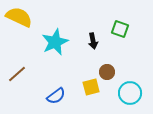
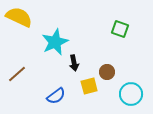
black arrow: moved 19 px left, 22 px down
yellow square: moved 2 px left, 1 px up
cyan circle: moved 1 px right, 1 px down
